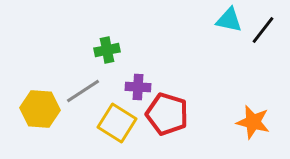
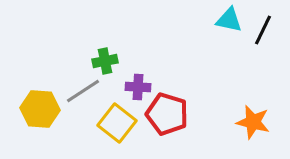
black line: rotated 12 degrees counterclockwise
green cross: moved 2 px left, 11 px down
yellow square: rotated 6 degrees clockwise
